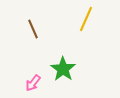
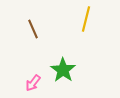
yellow line: rotated 10 degrees counterclockwise
green star: moved 1 px down
